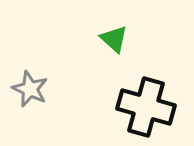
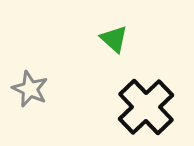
black cross: rotated 30 degrees clockwise
